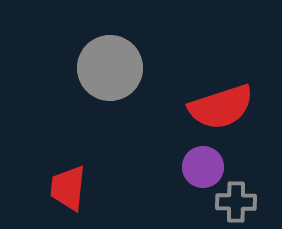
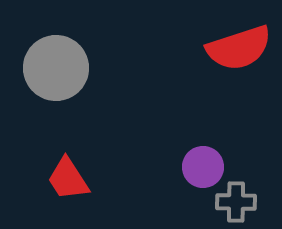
gray circle: moved 54 px left
red semicircle: moved 18 px right, 59 px up
red trapezoid: moved 9 px up; rotated 39 degrees counterclockwise
